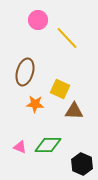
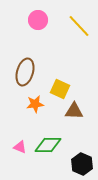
yellow line: moved 12 px right, 12 px up
orange star: rotated 12 degrees counterclockwise
